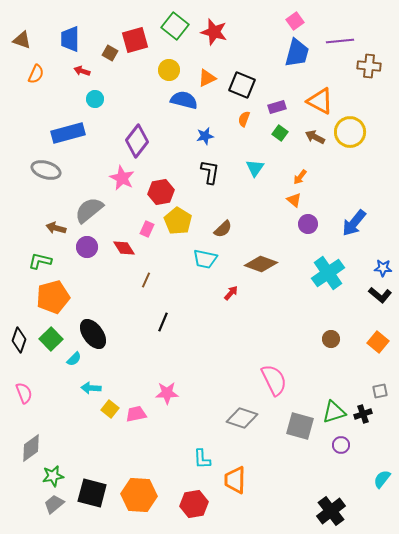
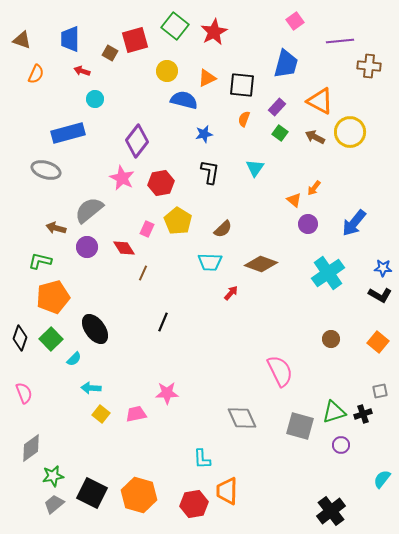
red star at (214, 32): rotated 28 degrees clockwise
blue trapezoid at (297, 53): moved 11 px left, 11 px down
yellow circle at (169, 70): moved 2 px left, 1 px down
black square at (242, 85): rotated 16 degrees counterclockwise
purple rectangle at (277, 107): rotated 30 degrees counterclockwise
blue star at (205, 136): moved 1 px left, 2 px up
orange arrow at (300, 177): moved 14 px right, 11 px down
red hexagon at (161, 192): moved 9 px up
cyan trapezoid at (205, 259): moved 5 px right, 3 px down; rotated 10 degrees counterclockwise
brown line at (146, 280): moved 3 px left, 7 px up
black L-shape at (380, 295): rotated 10 degrees counterclockwise
black ellipse at (93, 334): moved 2 px right, 5 px up
black diamond at (19, 340): moved 1 px right, 2 px up
pink semicircle at (274, 380): moved 6 px right, 9 px up
yellow square at (110, 409): moved 9 px left, 5 px down
gray diamond at (242, 418): rotated 48 degrees clockwise
orange trapezoid at (235, 480): moved 8 px left, 11 px down
black square at (92, 493): rotated 12 degrees clockwise
orange hexagon at (139, 495): rotated 12 degrees clockwise
